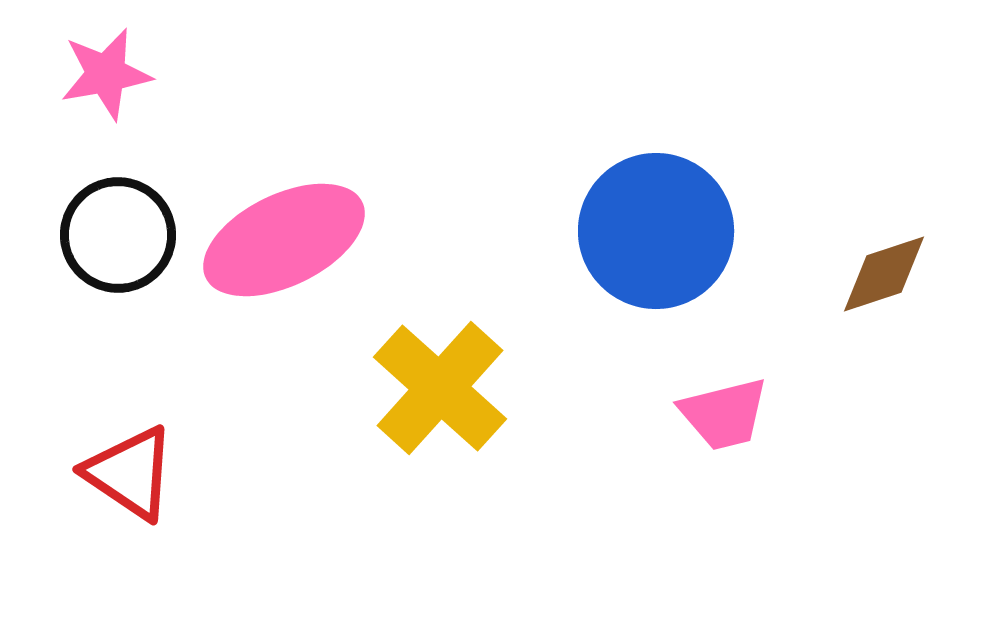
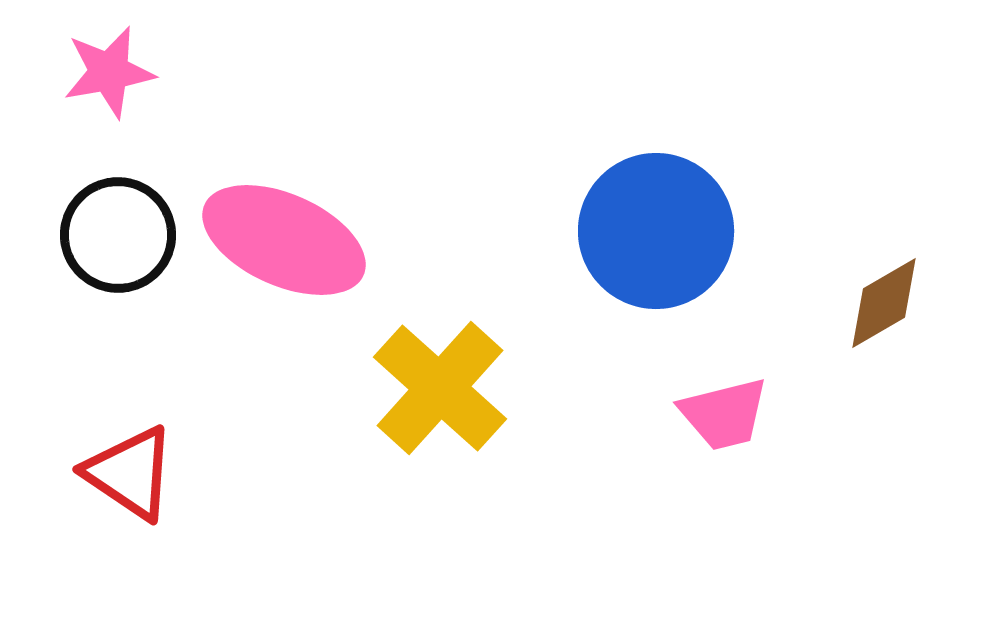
pink star: moved 3 px right, 2 px up
pink ellipse: rotated 50 degrees clockwise
brown diamond: moved 29 px down; rotated 12 degrees counterclockwise
